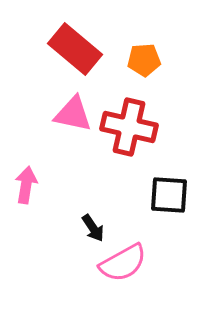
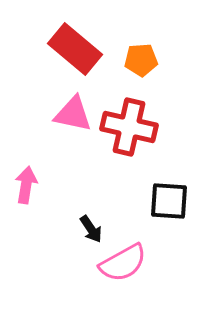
orange pentagon: moved 3 px left
black square: moved 6 px down
black arrow: moved 2 px left, 1 px down
